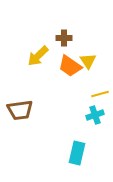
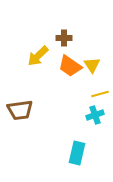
yellow triangle: moved 4 px right, 4 px down
